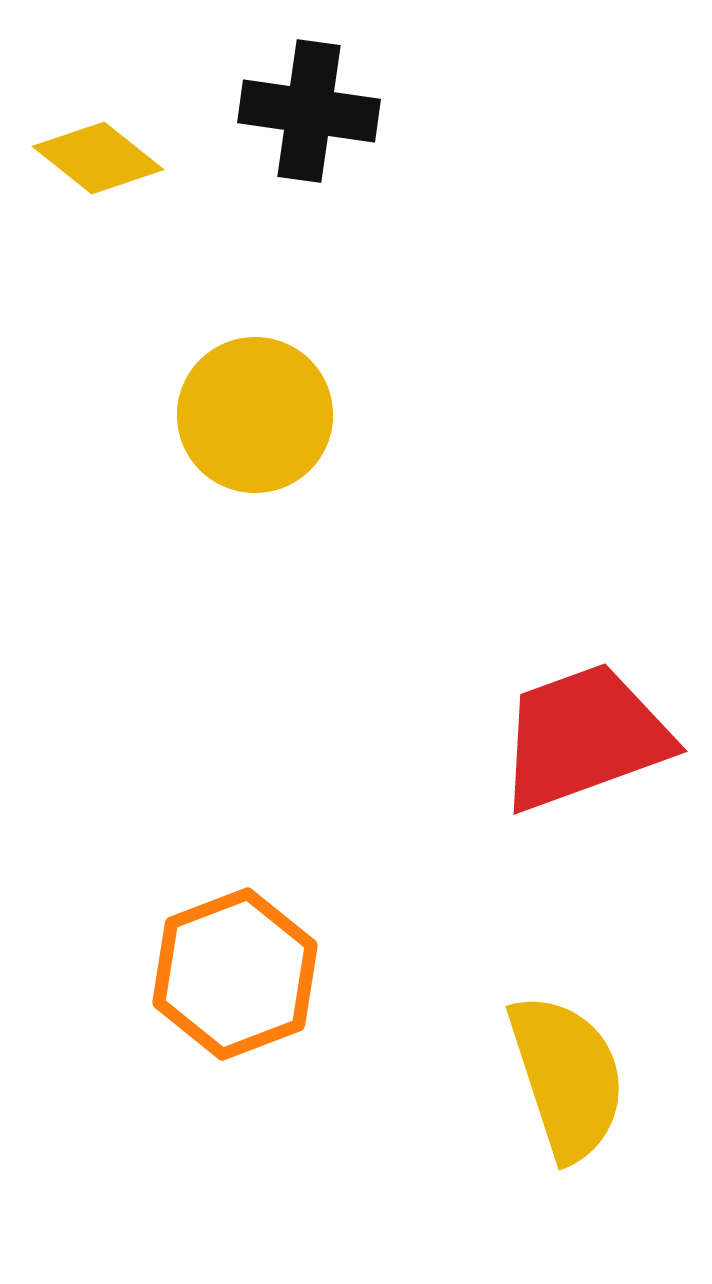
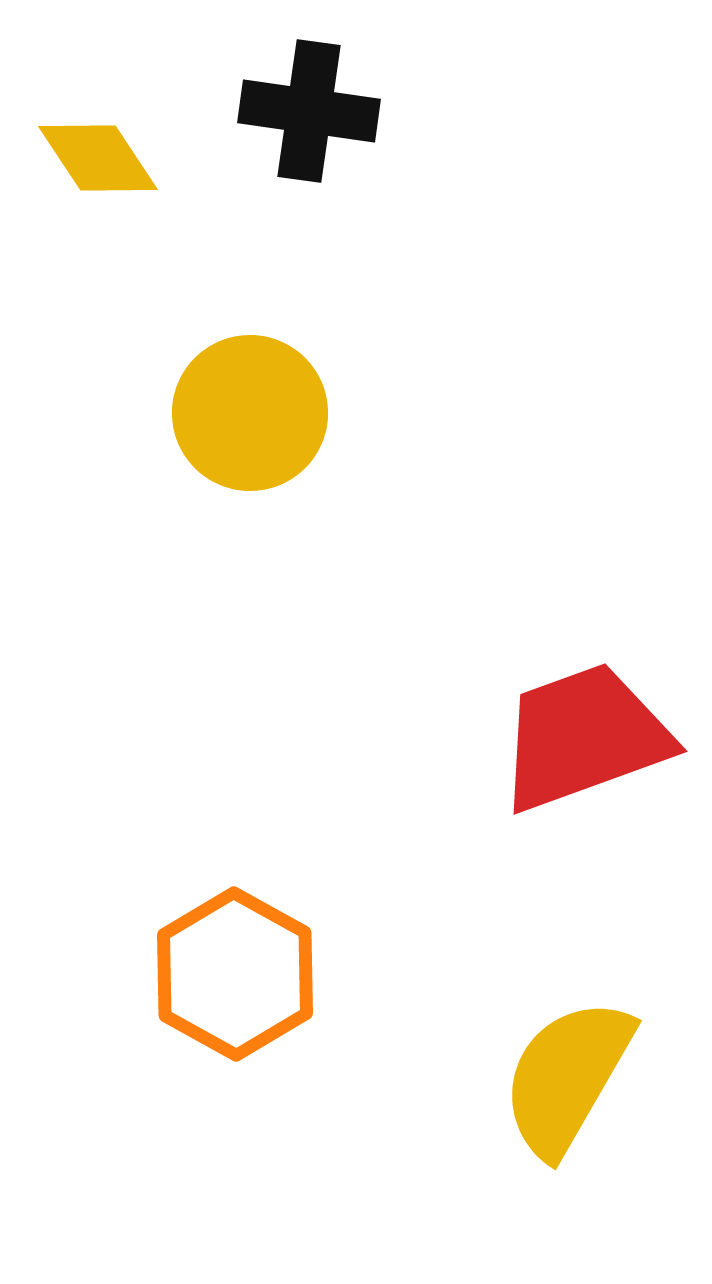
yellow diamond: rotated 18 degrees clockwise
yellow circle: moved 5 px left, 2 px up
orange hexagon: rotated 10 degrees counterclockwise
yellow semicircle: rotated 132 degrees counterclockwise
